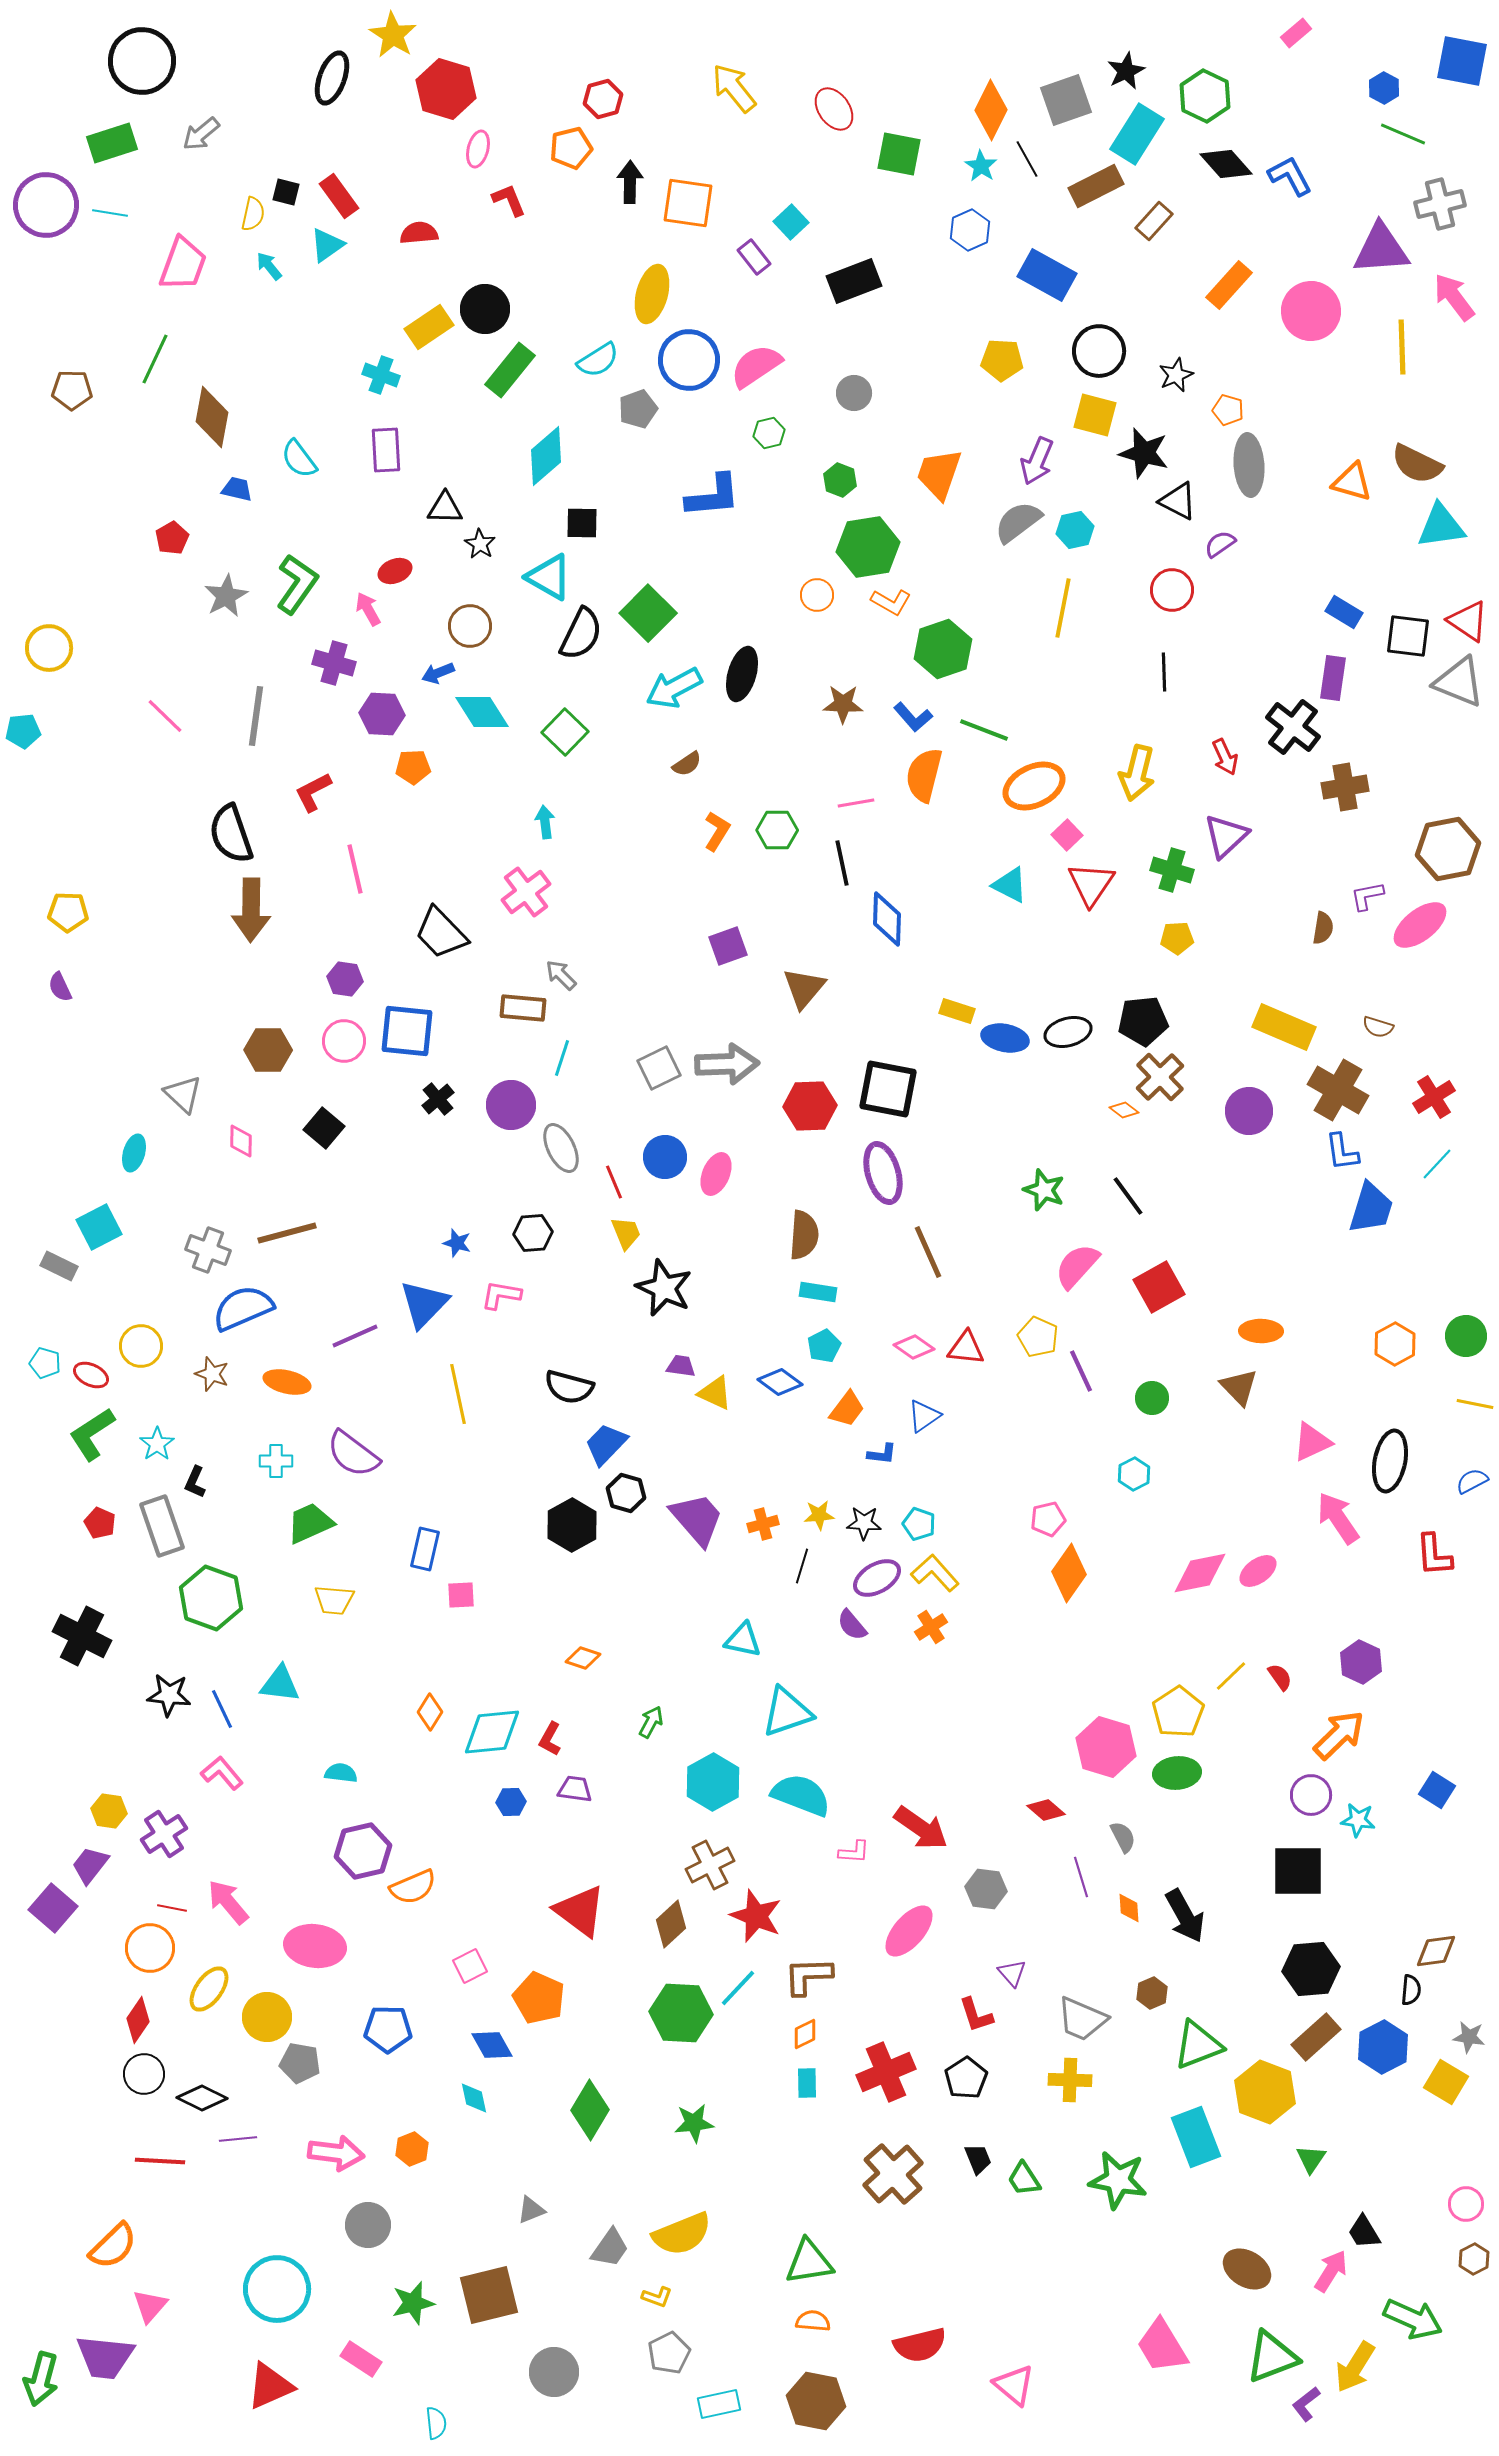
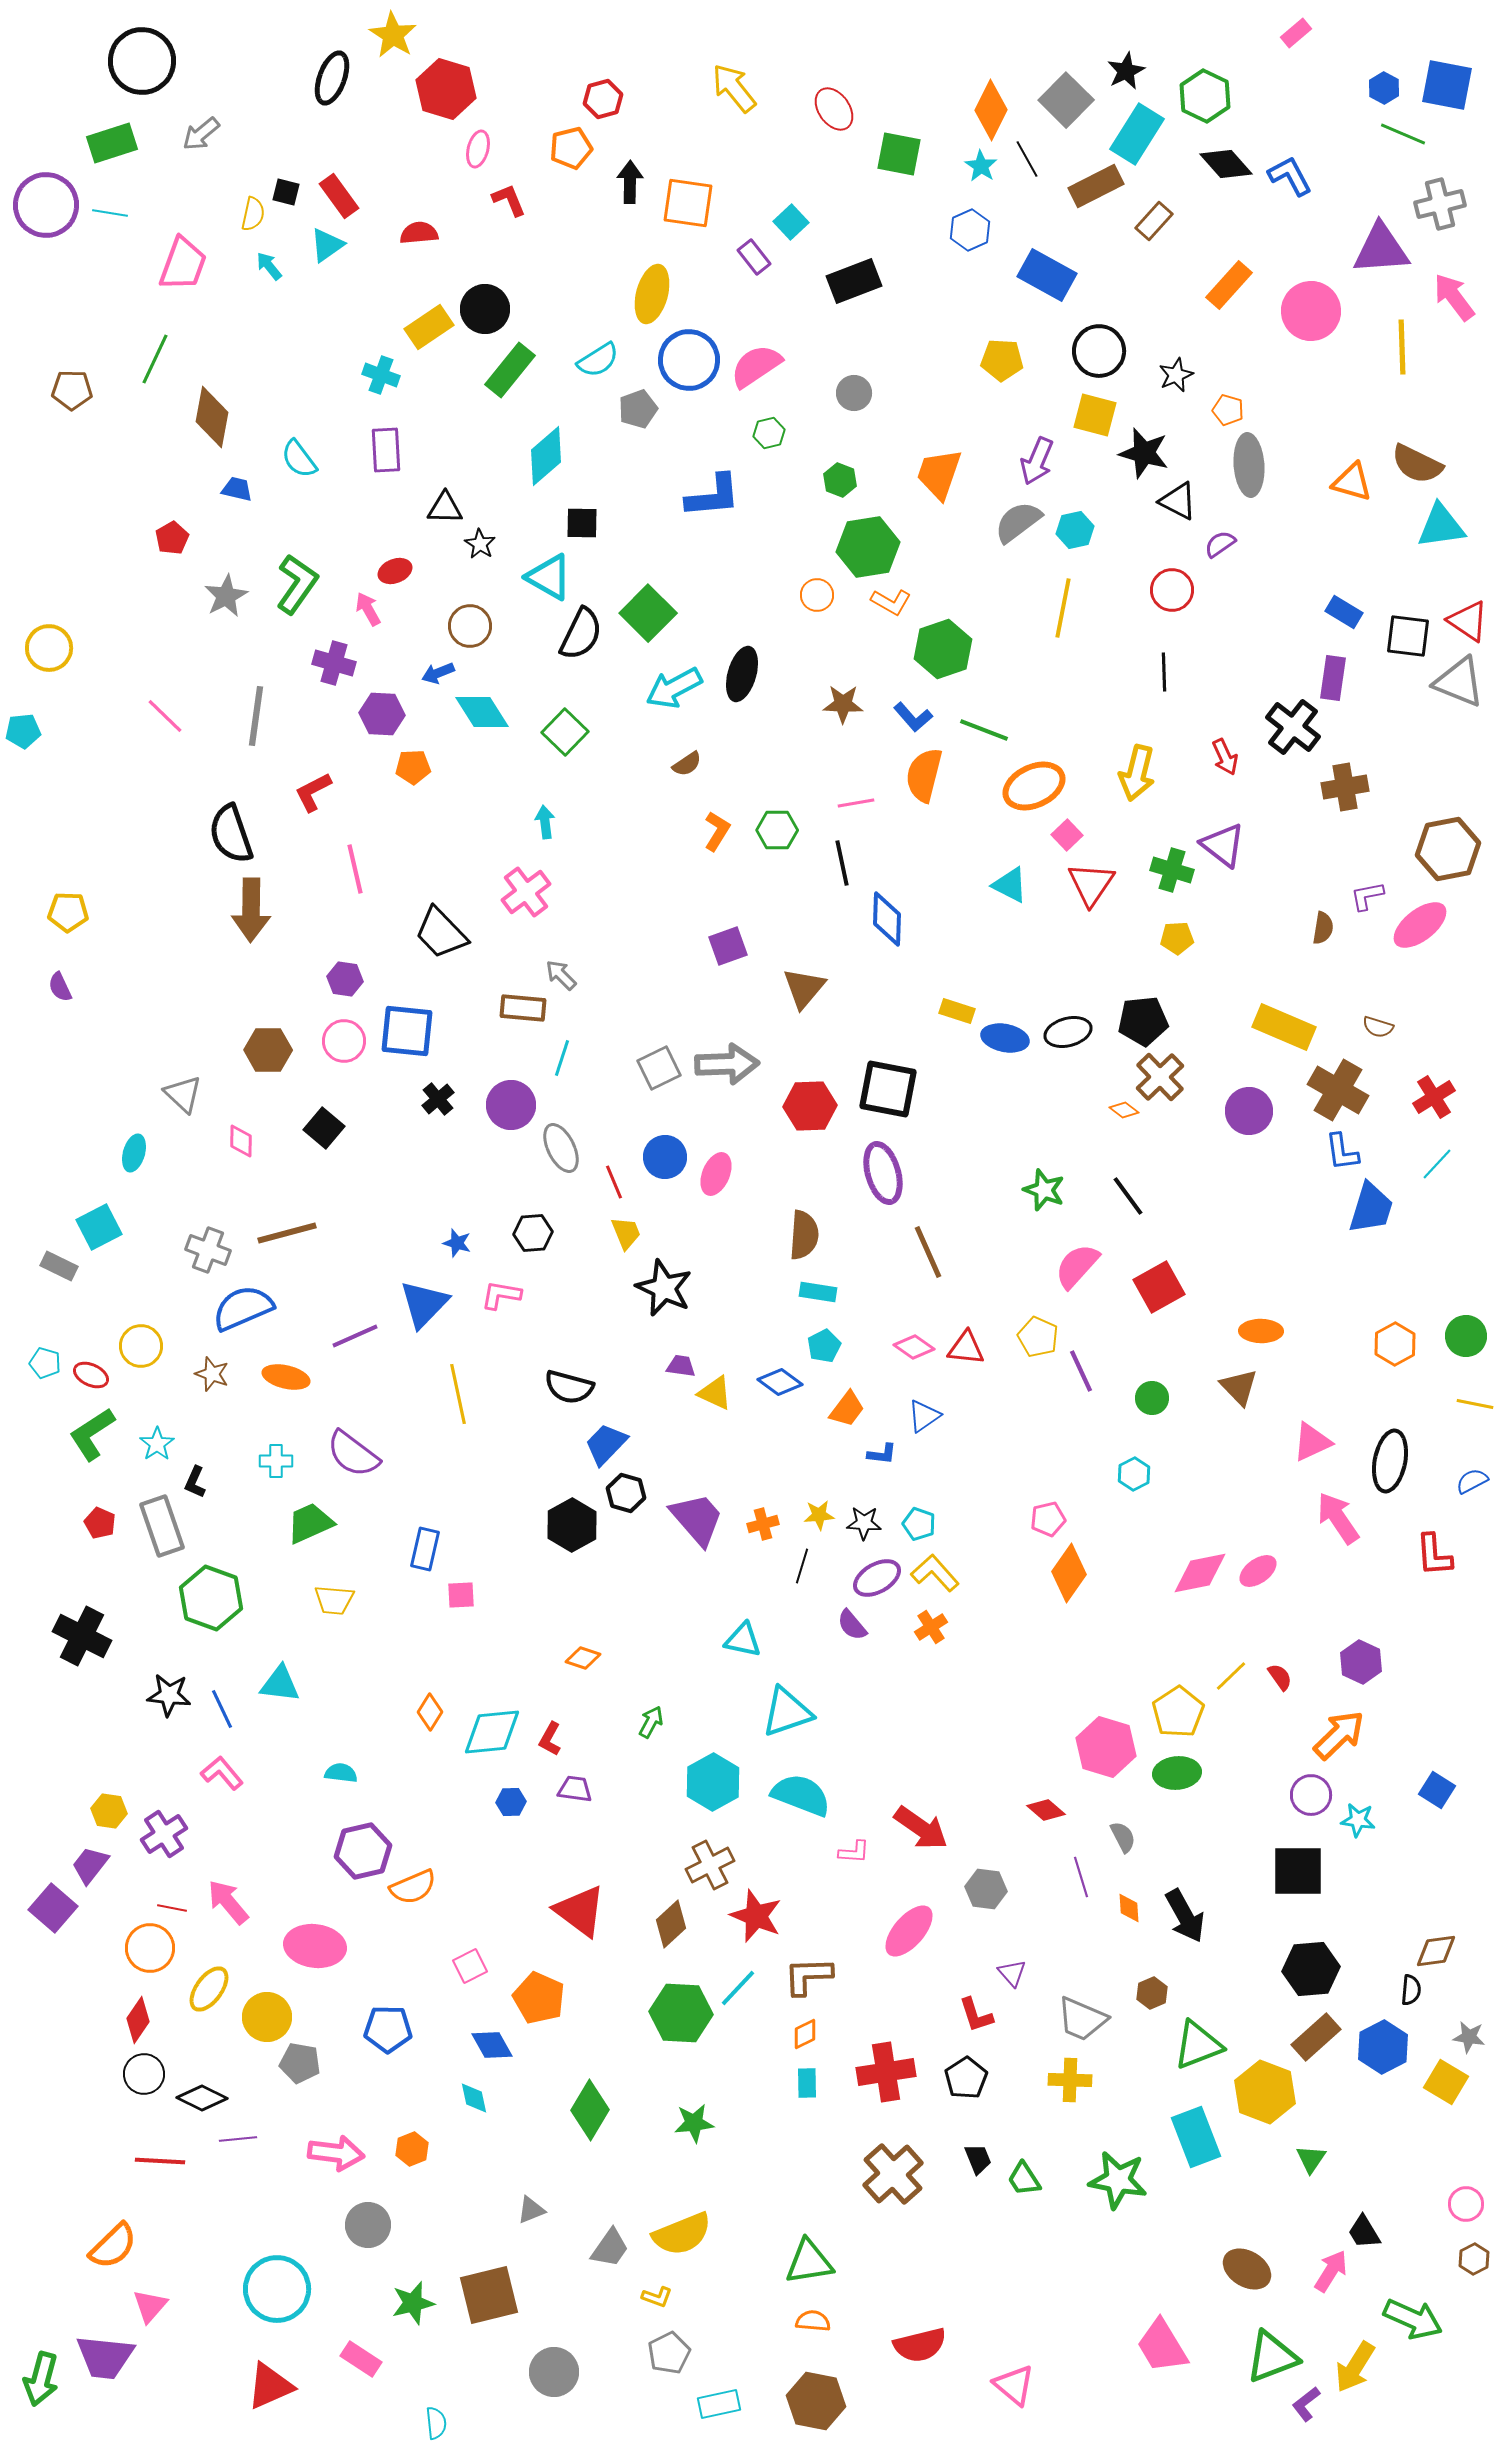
blue square at (1462, 61): moved 15 px left, 24 px down
gray square at (1066, 100): rotated 26 degrees counterclockwise
purple triangle at (1226, 836): moved 3 px left, 9 px down; rotated 39 degrees counterclockwise
orange ellipse at (287, 1382): moved 1 px left, 5 px up
red cross at (886, 2072): rotated 14 degrees clockwise
